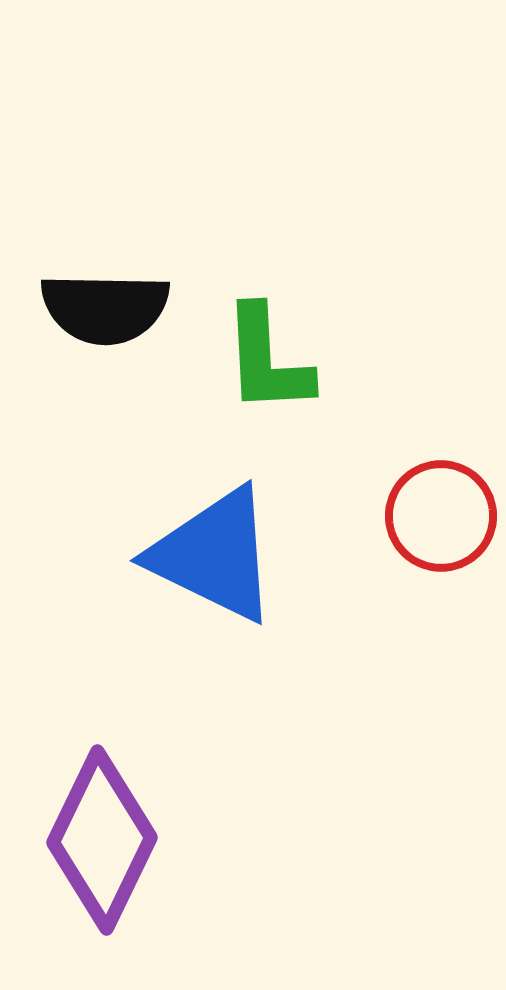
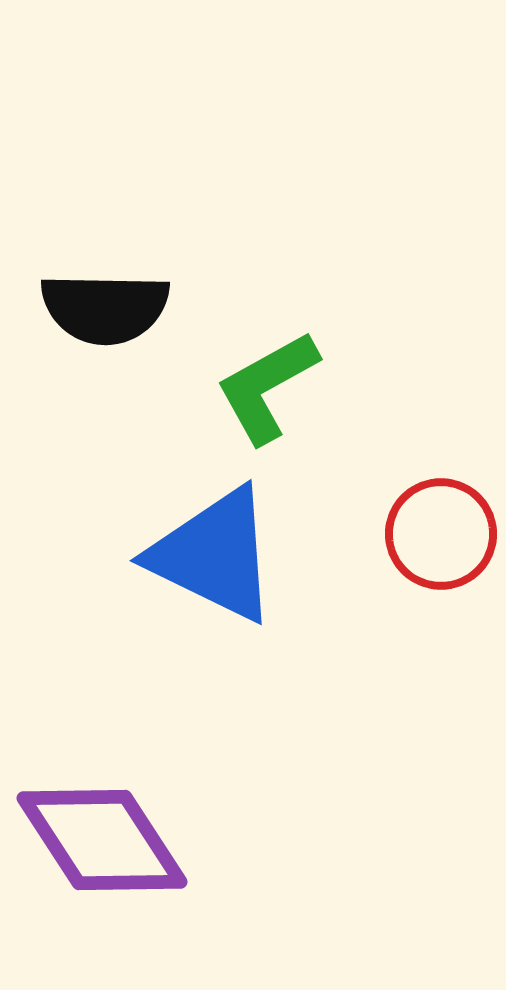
green L-shape: moved 27 px down; rotated 64 degrees clockwise
red circle: moved 18 px down
purple diamond: rotated 59 degrees counterclockwise
